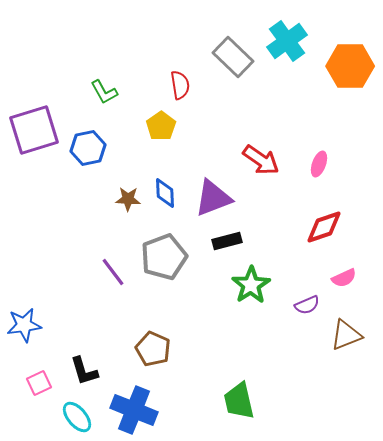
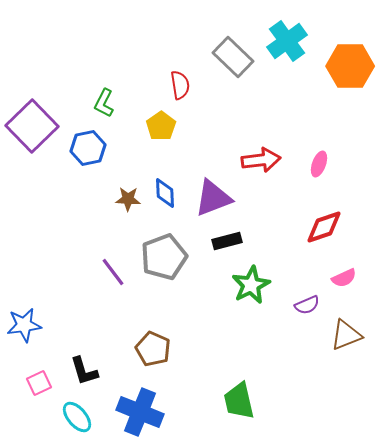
green L-shape: moved 11 px down; rotated 56 degrees clockwise
purple square: moved 2 px left, 4 px up; rotated 27 degrees counterclockwise
red arrow: rotated 42 degrees counterclockwise
green star: rotated 6 degrees clockwise
blue cross: moved 6 px right, 2 px down
